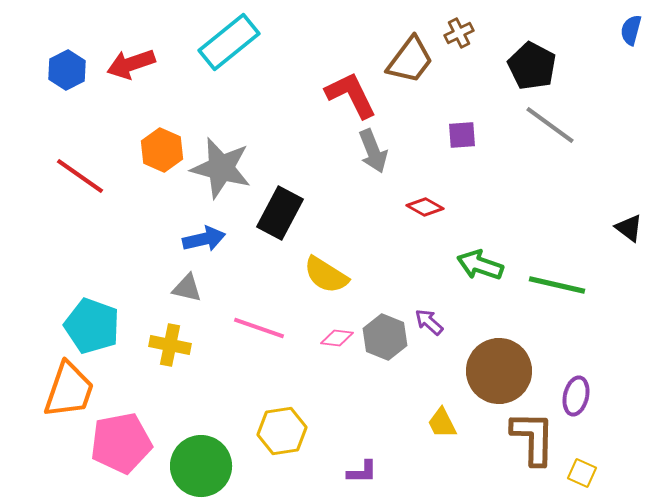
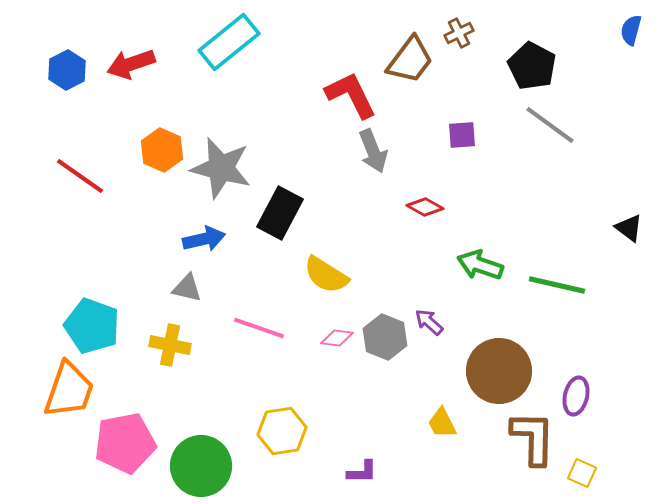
pink pentagon: moved 4 px right
